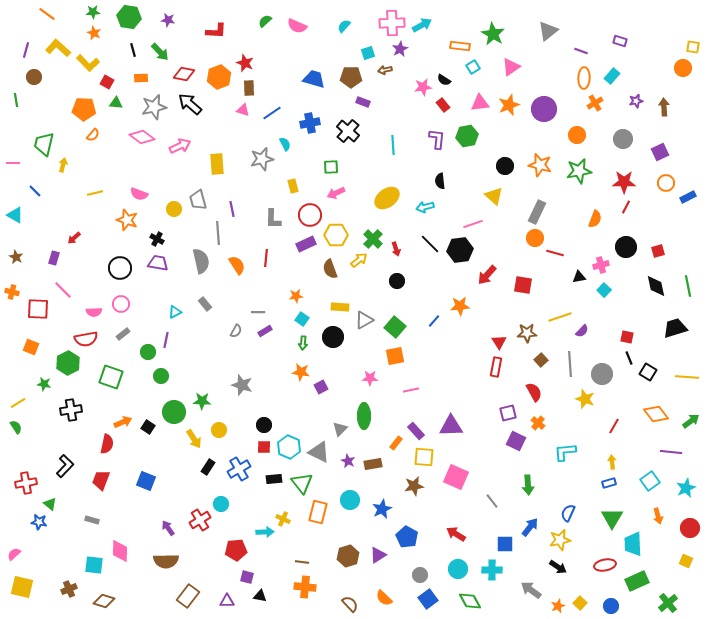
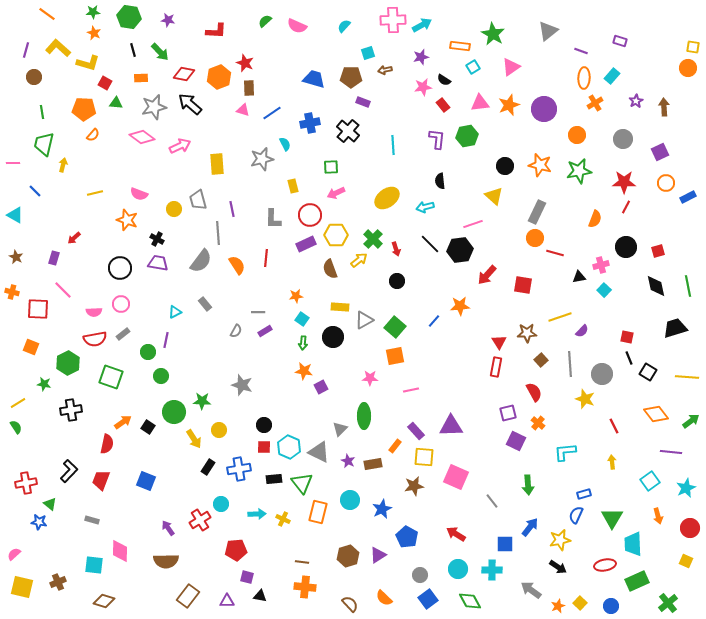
pink cross at (392, 23): moved 1 px right, 3 px up
purple star at (400, 49): moved 21 px right, 8 px down; rotated 14 degrees clockwise
yellow L-shape at (88, 63): rotated 30 degrees counterclockwise
orange circle at (683, 68): moved 5 px right
red square at (107, 82): moved 2 px left, 1 px down
green line at (16, 100): moved 26 px right, 12 px down
purple star at (636, 101): rotated 16 degrees counterclockwise
gray semicircle at (201, 261): rotated 50 degrees clockwise
red semicircle at (86, 339): moved 9 px right
orange star at (301, 372): moved 3 px right, 1 px up
orange arrow at (123, 422): rotated 12 degrees counterclockwise
red line at (614, 426): rotated 56 degrees counterclockwise
orange rectangle at (396, 443): moved 1 px left, 3 px down
black L-shape at (65, 466): moved 4 px right, 5 px down
blue cross at (239, 469): rotated 20 degrees clockwise
blue rectangle at (609, 483): moved 25 px left, 11 px down
blue semicircle at (568, 513): moved 8 px right, 2 px down
cyan arrow at (265, 532): moved 8 px left, 18 px up
brown cross at (69, 589): moved 11 px left, 7 px up
